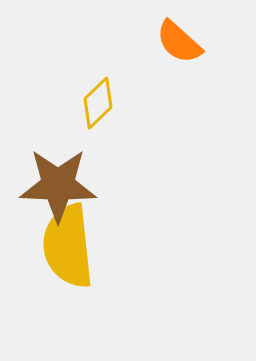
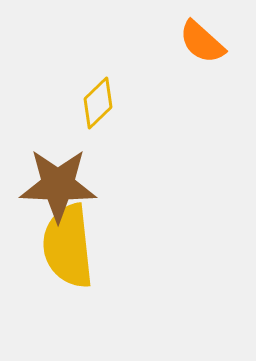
orange semicircle: moved 23 px right
